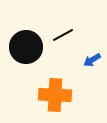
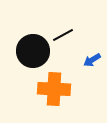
black circle: moved 7 px right, 4 px down
orange cross: moved 1 px left, 6 px up
